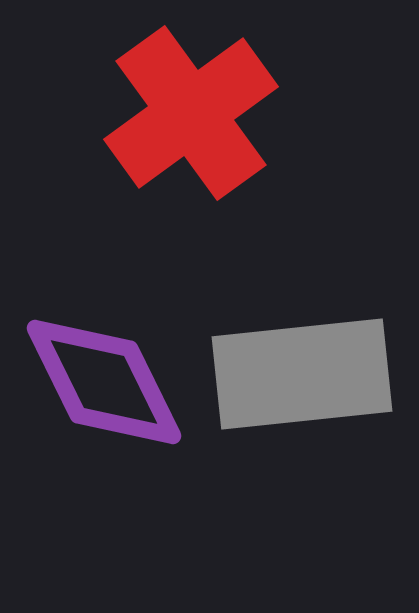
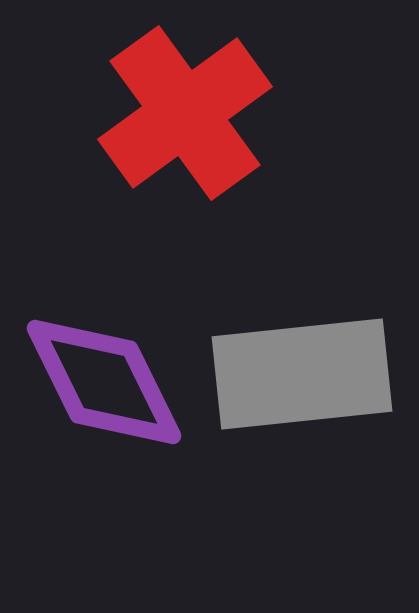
red cross: moved 6 px left
